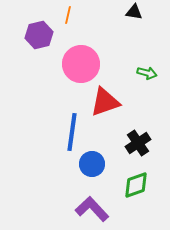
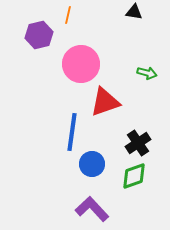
green diamond: moved 2 px left, 9 px up
